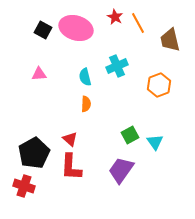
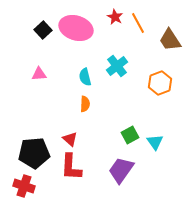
black square: rotated 18 degrees clockwise
brown trapezoid: rotated 20 degrees counterclockwise
cyan cross: rotated 15 degrees counterclockwise
orange hexagon: moved 1 px right, 2 px up
orange semicircle: moved 1 px left
black pentagon: rotated 24 degrees clockwise
